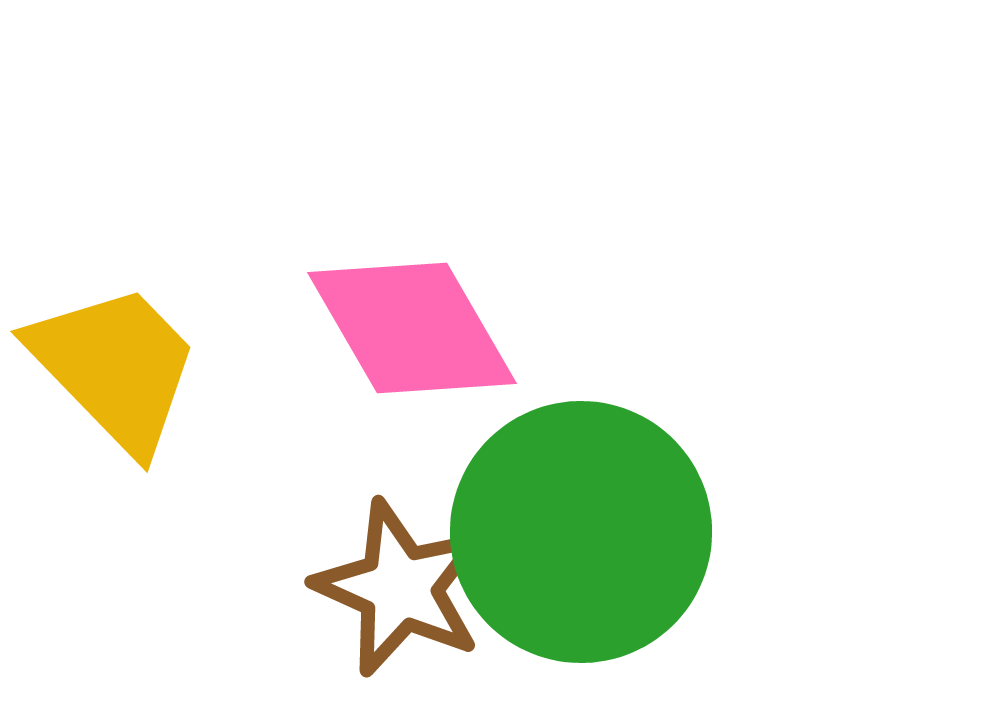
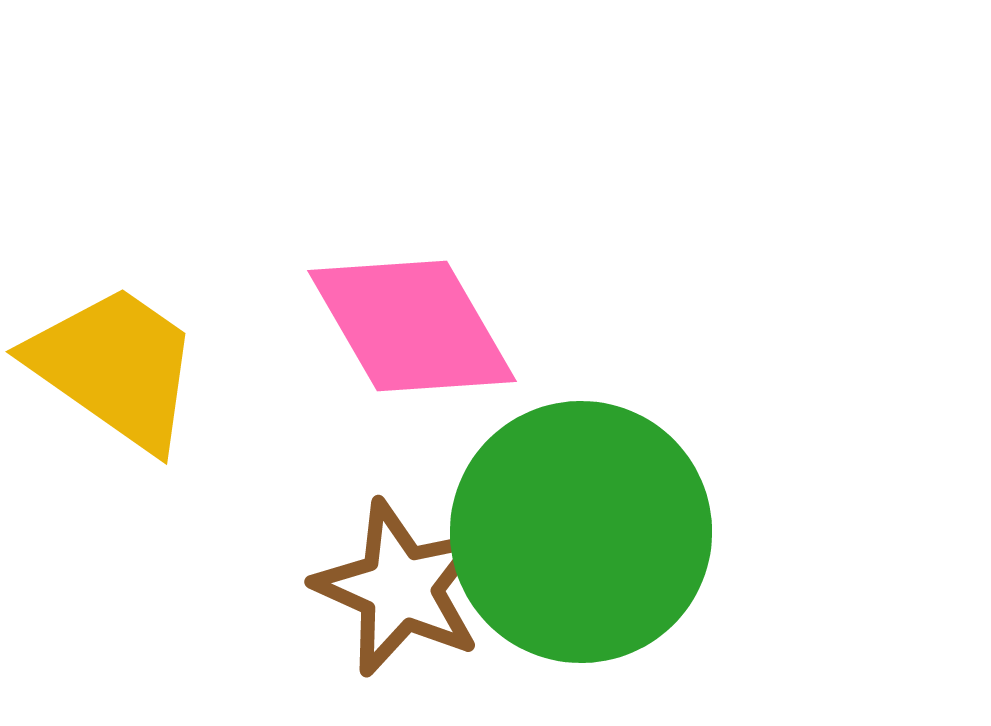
pink diamond: moved 2 px up
yellow trapezoid: rotated 11 degrees counterclockwise
